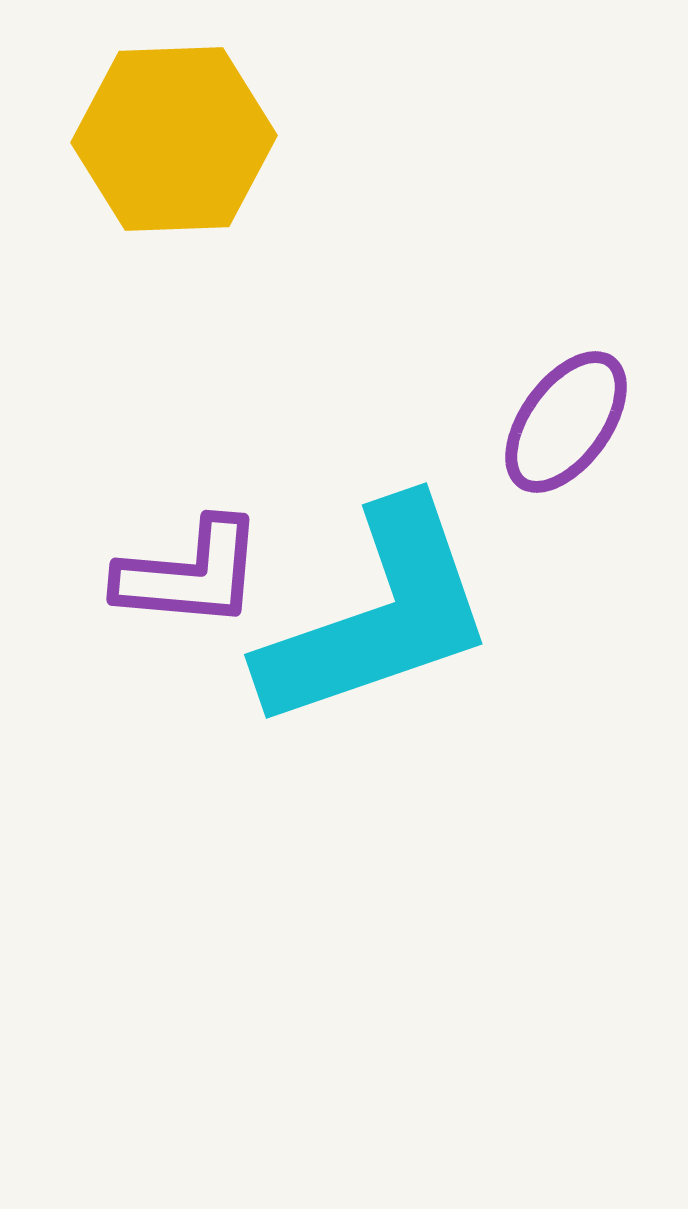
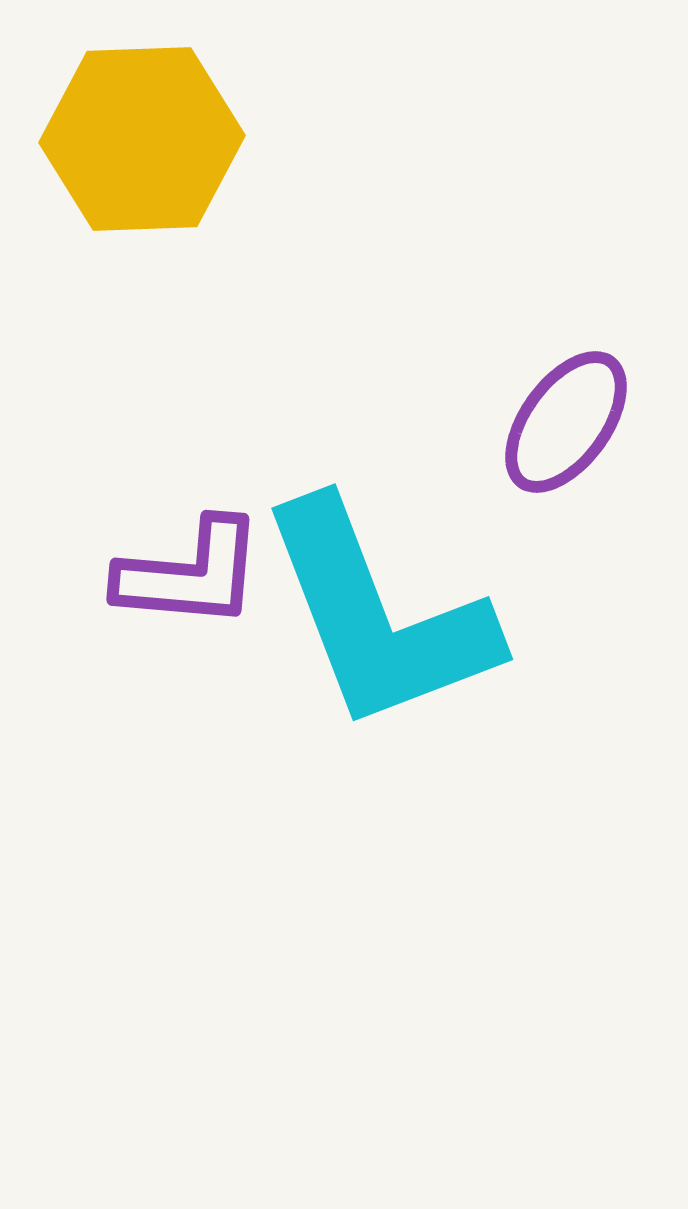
yellow hexagon: moved 32 px left
cyan L-shape: rotated 88 degrees clockwise
